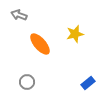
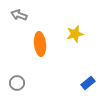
orange ellipse: rotated 35 degrees clockwise
gray circle: moved 10 px left, 1 px down
